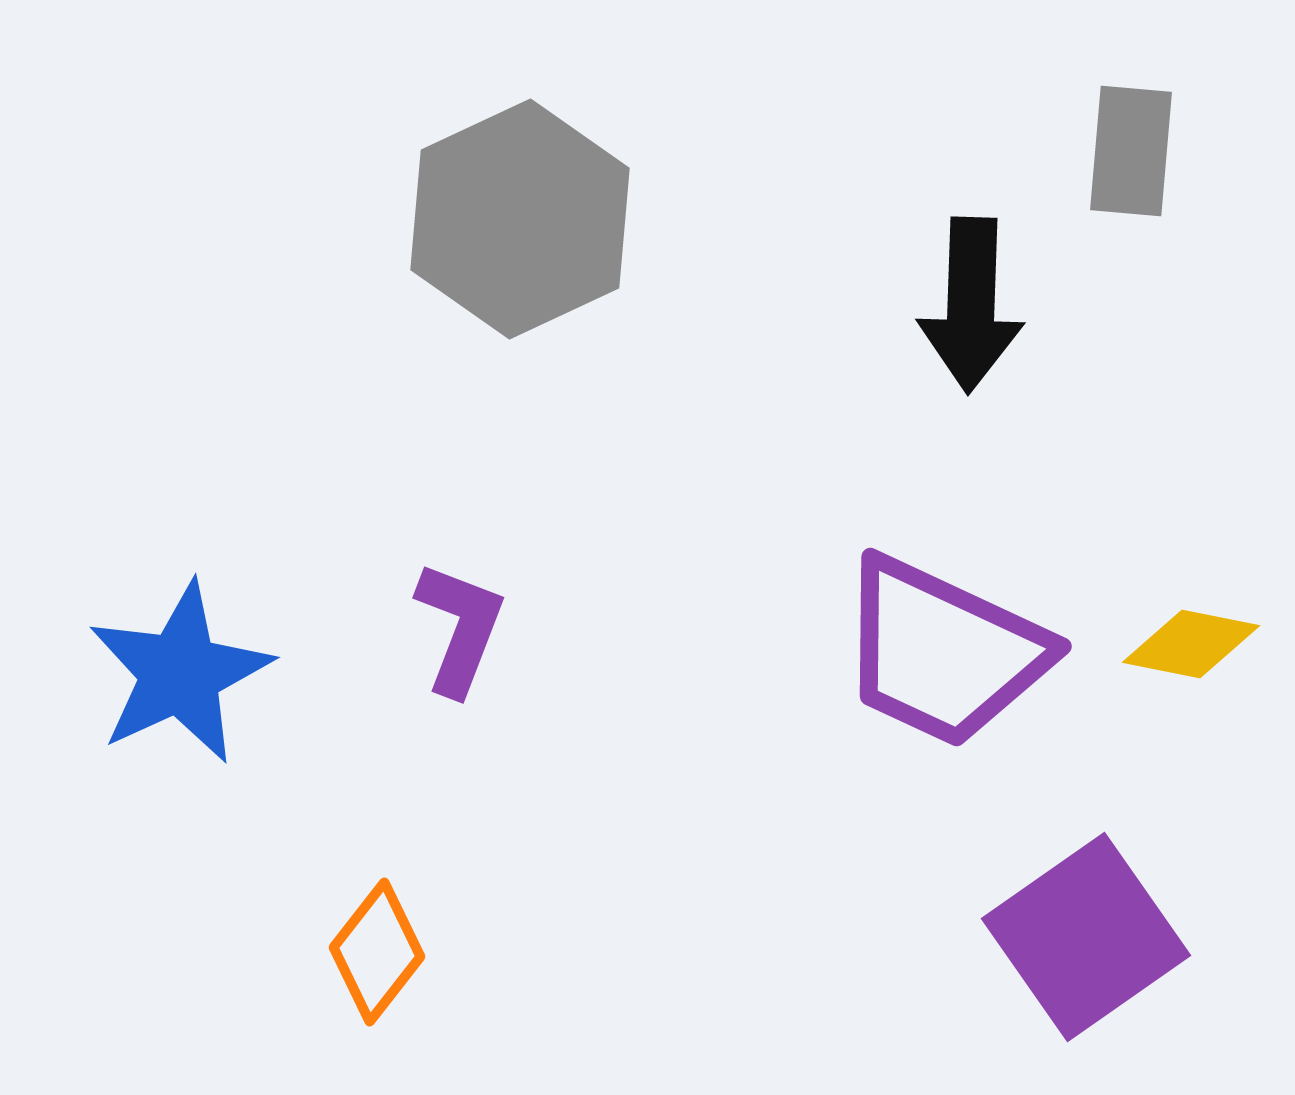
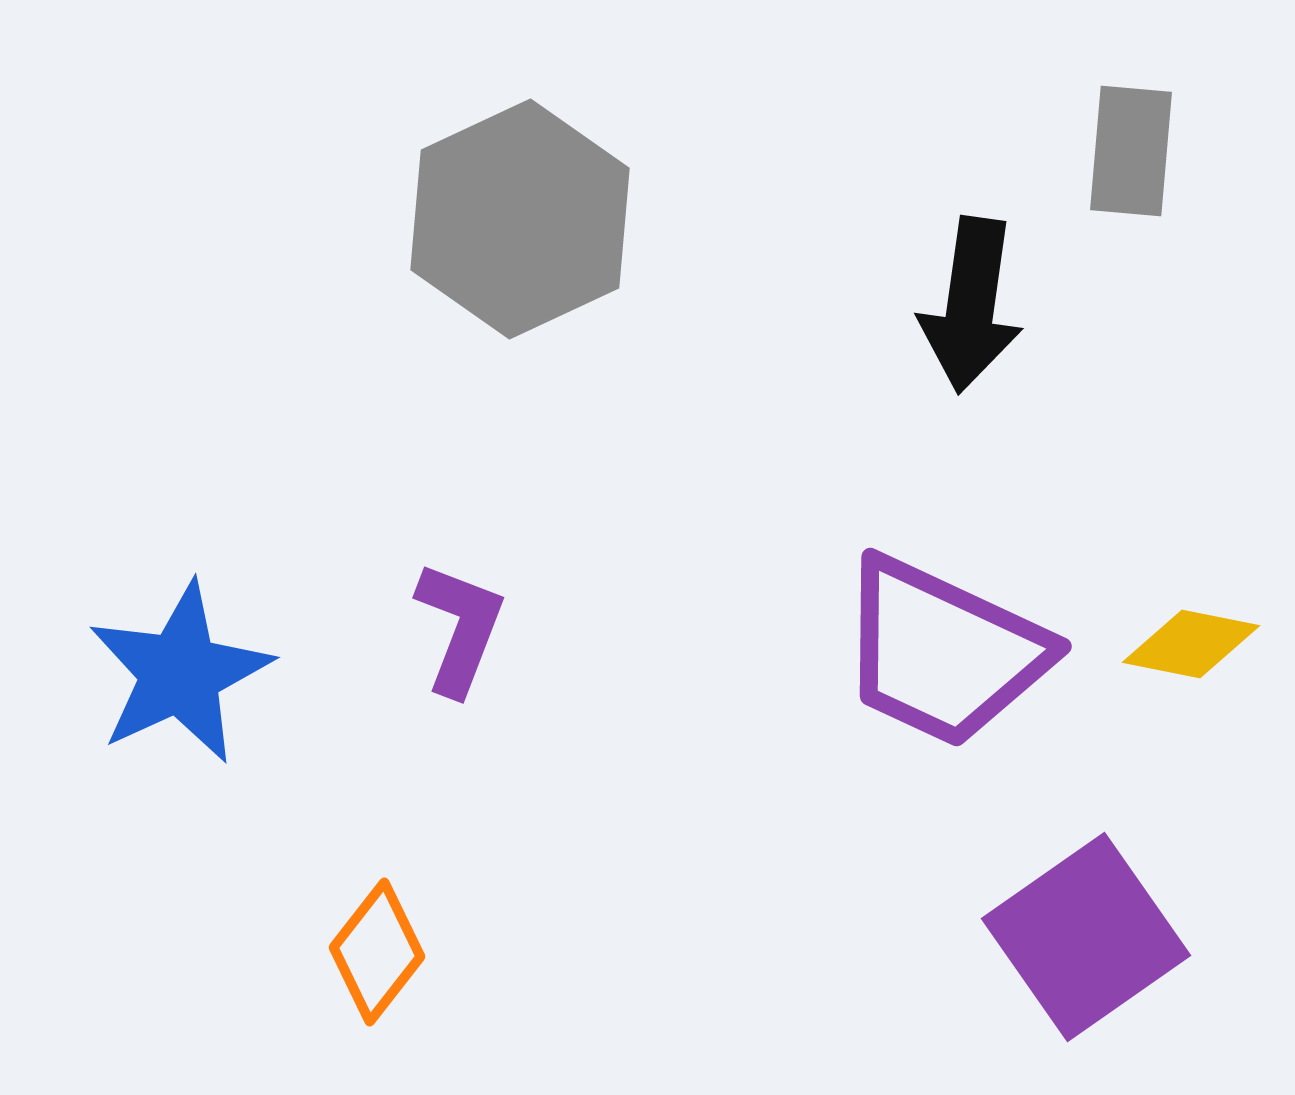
black arrow: rotated 6 degrees clockwise
